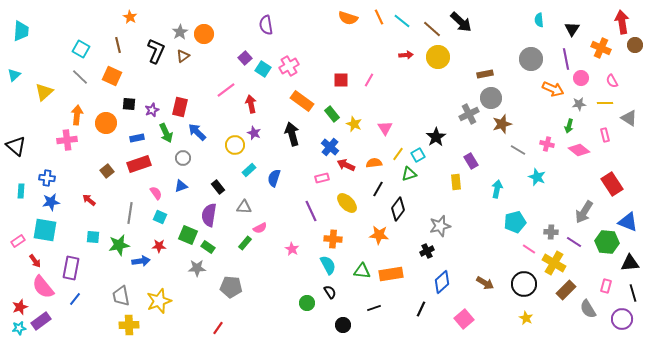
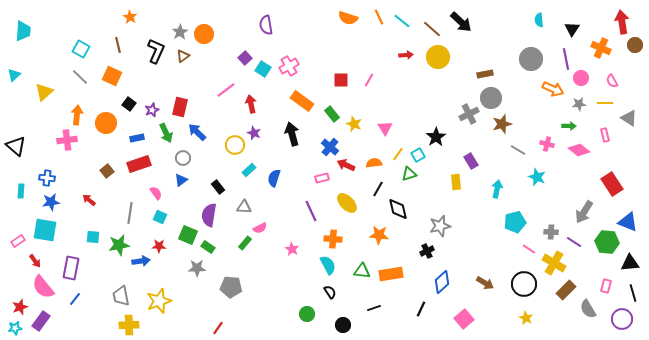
cyan trapezoid at (21, 31): moved 2 px right
black square at (129, 104): rotated 32 degrees clockwise
green arrow at (569, 126): rotated 104 degrees counterclockwise
blue triangle at (181, 186): moved 6 px up; rotated 16 degrees counterclockwise
black diamond at (398, 209): rotated 50 degrees counterclockwise
green circle at (307, 303): moved 11 px down
purple rectangle at (41, 321): rotated 18 degrees counterclockwise
cyan star at (19, 328): moved 4 px left
